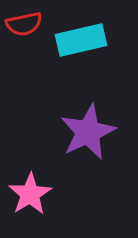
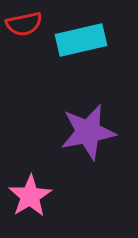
purple star: rotated 14 degrees clockwise
pink star: moved 2 px down
